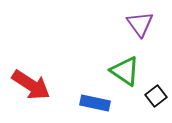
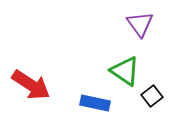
black square: moved 4 px left
